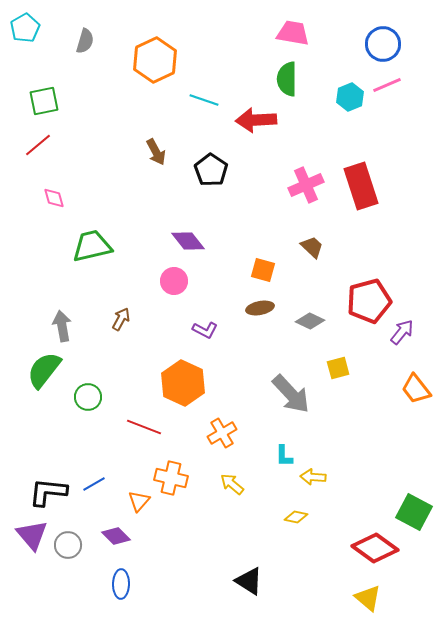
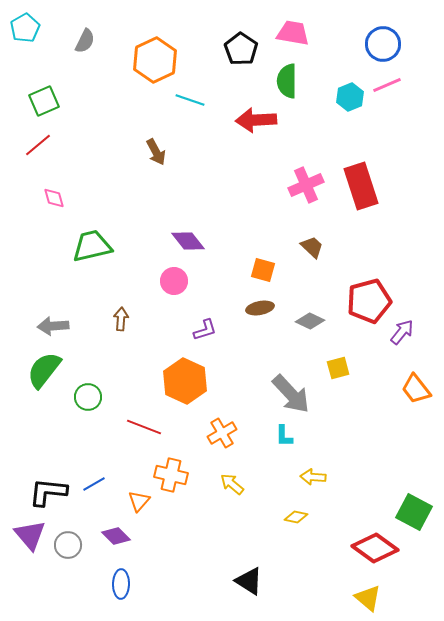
gray semicircle at (85, 41): rotated 10 degrees clockwise
green semicircle at (287, 79): moved 2 px down
cyan line at (204, 100): moved 14 px left
green square at (44, 101): rotated 12 degrees counterclockwise
black pentagon at (211, 170): moved 30 px right, 121 px up
brown arrow at (121, 319): rotated 25 degrees counterclockwise
gray arrow at (62, 326): moved 9 px left; rotated 84 degrees counterclockwise
purple L-shape at (205, 330): rotated 45 degrees counterclockwise
orange hexagon at (183, 383): moved 2 px right, 2 px up
cyan L-shape at (284, 456): moved 20 px up
orange cross at (171, 478): moved 3 px up
purple triangle at (32, 535): moved 2 px left
